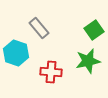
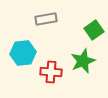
gray rectangle: moved 7 px right, 9 px up; rotated 60 degrees counterclockwise
cyan hexagon: moved 7 px right; rotated 25 degrees counterclockwise
green star: moved 5 px left; rotated 10 degrees counterclockwise
